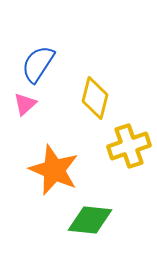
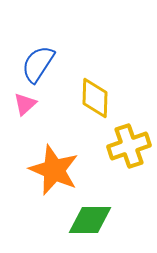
yellow diamond: rotated 12 degrees counterclockwise
green diamond: rotated 6 degrees counterclockwise
